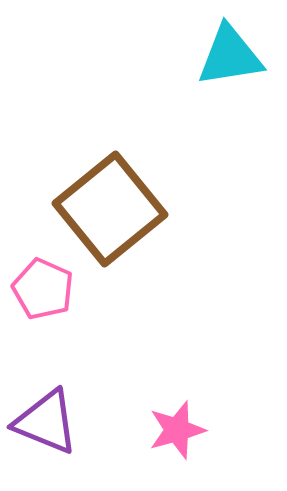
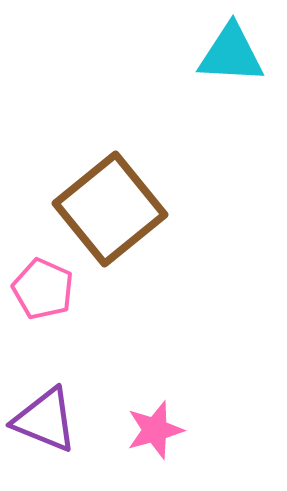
cyan triangle: moved 1 px right, 2 px up; rotated 12 degrees clockwise
purple triangle: moved 1 px left, 2 px up
pink star: moved 22 px left
